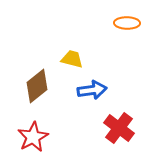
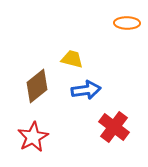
blue arrow: moved 6 px left
red cross: moved 5 px left, 1 px up
